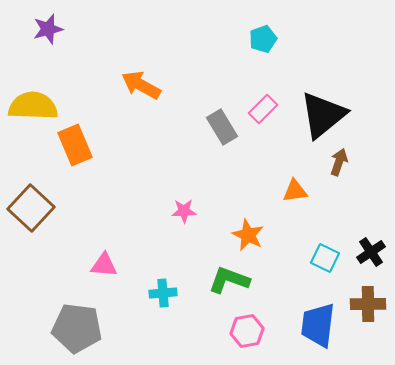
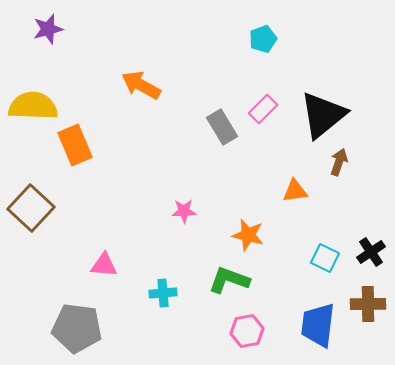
orange star: rotated 12 degrees counterclockwise
